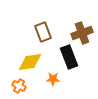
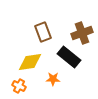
black rectangle: rotated 30 degrees counterclockwise
